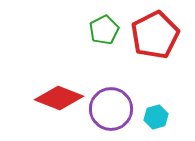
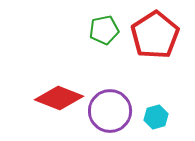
green pentagon: rotated 16 degrees clockwise
red pentagon: rotated 6 degrees counterclockwise
purple circle: moved 1 px left, 2 px down
